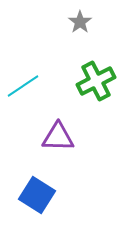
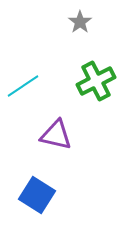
purple triangle: moved 2 px left, 2 px up; rotated 12 degrees clockwise
